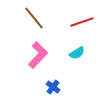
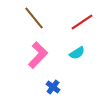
red line: rotated 15 degrees counterclockwise
